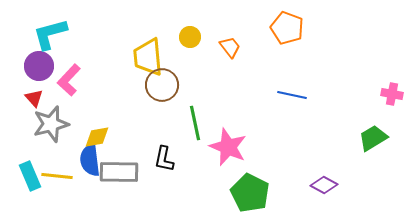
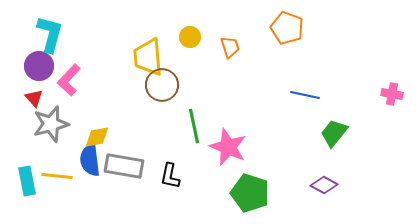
cyan L-shape: rotated 120 degrees clockwise
orange trapezoid: rotated 20 degrees clockwise
blue line: moved 13 px right
green line: moved 1 px left, 3 px down
green trapezoid: moved 39 px left, 5 px up; rotated 20 degrees counterclockwise
black L-shape: moved 6 px right, 17 px down
gray rectangle: moved 5 px right, 6 px up; rotated 9 degrees clockwise
cyan rectangle: moved 3 px left, 5 px down; rotated 12 degrees clockwise
green pentagon: rotated 9 degrees counterclockwise
